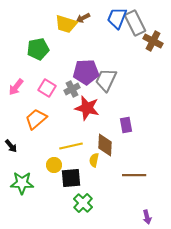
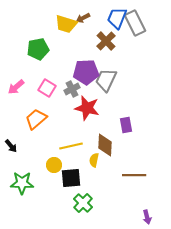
brown cross: moved 47 px left; rotated 18 degrees clockwise
pink arrow: rotated 12 degrees clockwise
